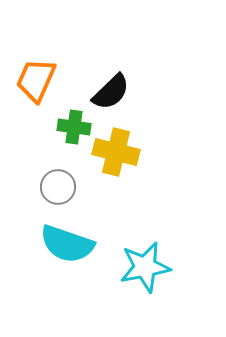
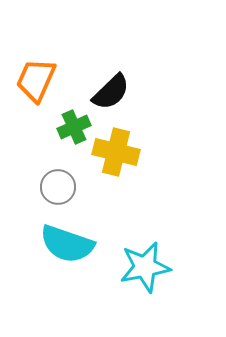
green cross: rotated 32 degrees counterclockwise
